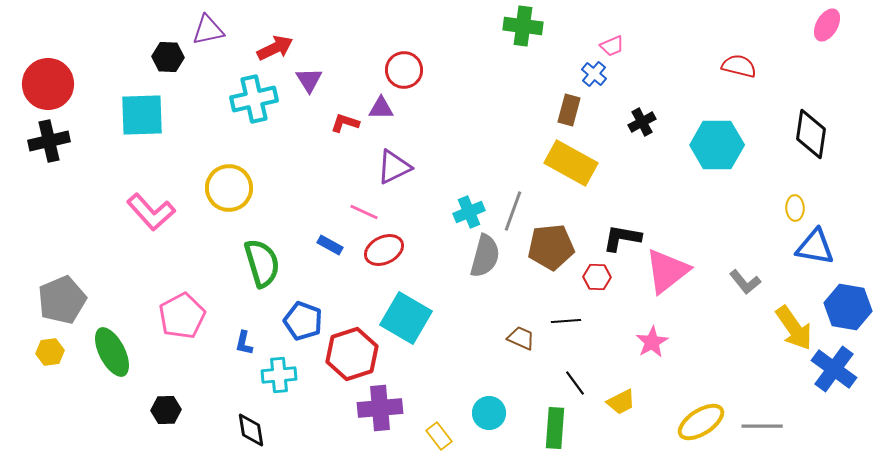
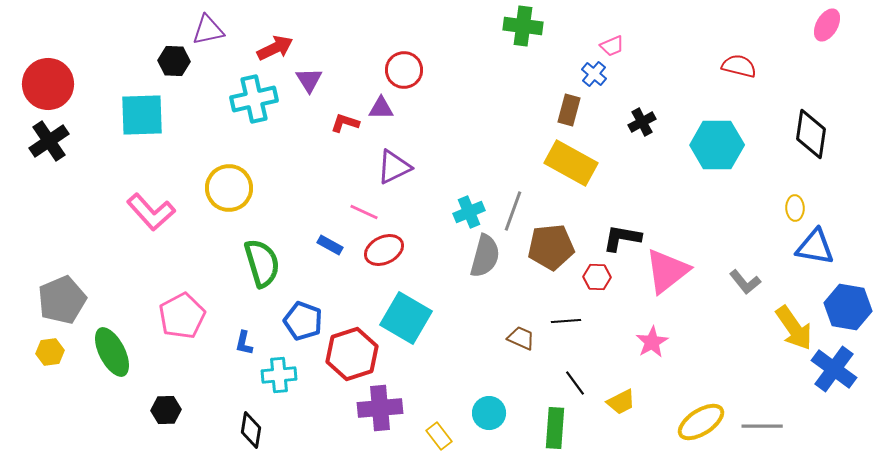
black hexagon at (168, 57): moved 6 px right, 4 px down
black cross at (49, 141): rotated 21 degrees counterclockwise
black diamond at (251, 430): rotated 18 degrees clockwise
